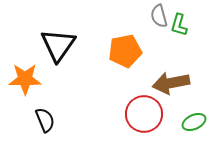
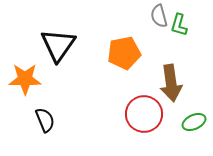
orange pentagon: moved 1 px left, 2 px down
brown arrow: rotated 87 degrees counterclockwise
